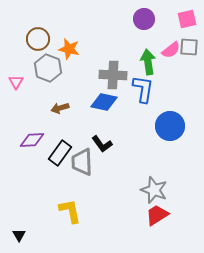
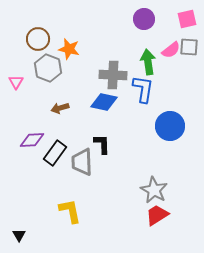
black L-shape: rotated 145 degrees counterclockwise
black rectangle: moved 5 px left
gray star: rotated 8 degrees clockwise
